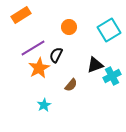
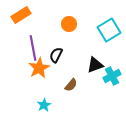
orange circle: moved 3 px up
purple line: rotated 70 degrees counterclockwise
